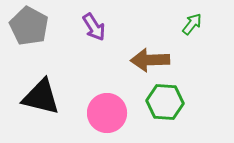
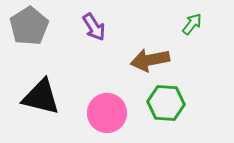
gray pentagon: rotated 12 degrees clockwise
brown arrow: rotated 9 degrees counterclockwise
green hexagon: moved 1 px right, 1 px down
